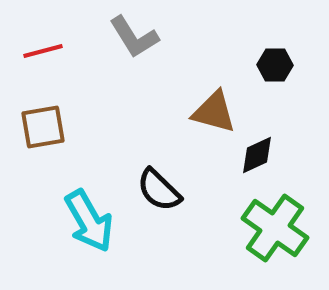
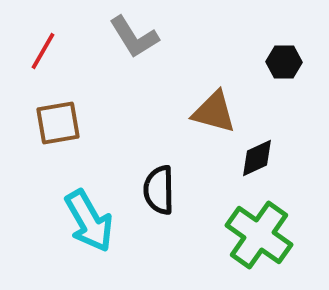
red line: rotated 45 degrees counterclockwise
black hexagon: moved 9 px right, 3 px up
brown square: moved 15 px right, 4 px up
black diamond: moved 3 px down
black semicircle: rotated 45 degrees clockwise
green cross: moved 16 px left, 7 px down
